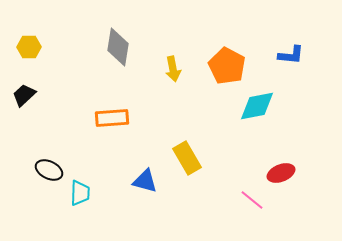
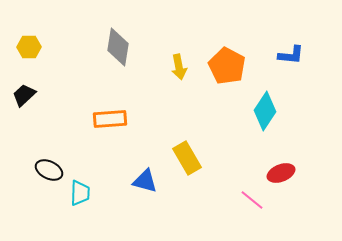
yellow arrow: moved 6 px right, 2 px up
cyan diamond: moved 8 px right, 5 px down; rotated 45 degrees counterclockwise
orange rectangle: moved 2 px left, 1 px down
